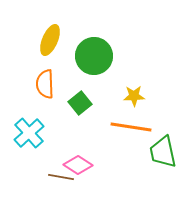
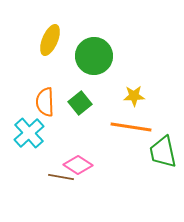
orange semicircle: moved 18 px down
